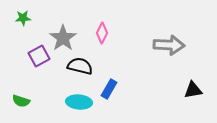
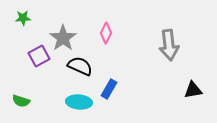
pink diamond: moved 4 px right
gray arrow: rotated 80 degrees clockwise
black semicircle: rotated 10 degrees clockwise
